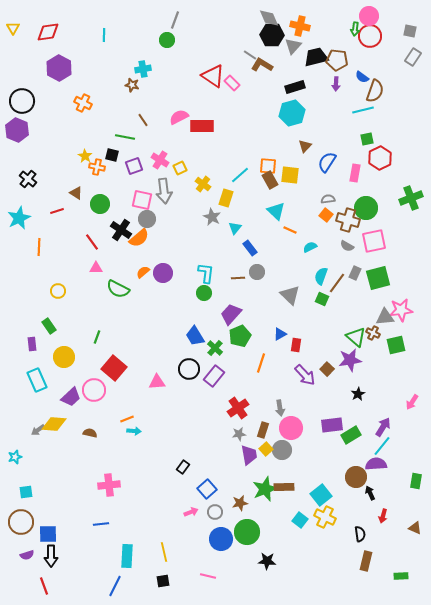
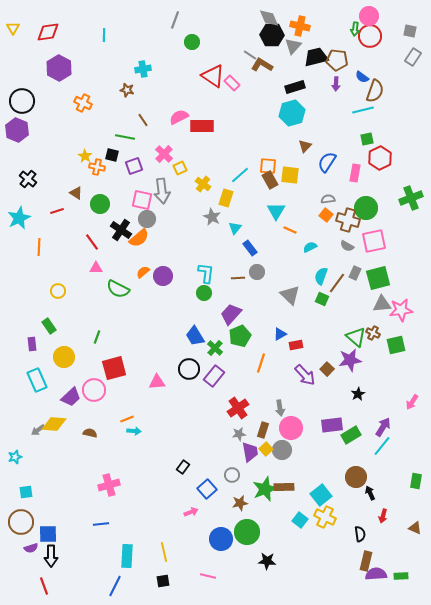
green circle at (167, 40): moved 25 px right, 2 px down
brown star at (132, 85): moved 5 px left, 5 px down
pink cross at (160, 160): moved 4 px right, 6 px up; rotated 12 degrees clockwise
gray arrow at (164, 191): moved 2 px left
cyan triangle at (276, 211): rotated 18 degrees clockwise
purple circle at (163, 273): moved 3 px down
gray triangle at (385, 317): moved 3 px left, 13 px up
red rectangle at (296, 345): rotated 72 degrees clockwise
red square at (114, 368): rotated 35 degrees clockwise
purple trapezoid at (249, 455): moved 1 px right, 3 px up
purple semicircle at (376, 464): moved 110 px down
pink cross at (109, 485): rotated 10 degrees counterclockwise
gray circle at (215, 512): moved 17 px right, 37 px up
purple semicircle at (27, 555): moved 4 px right, 7 px up
